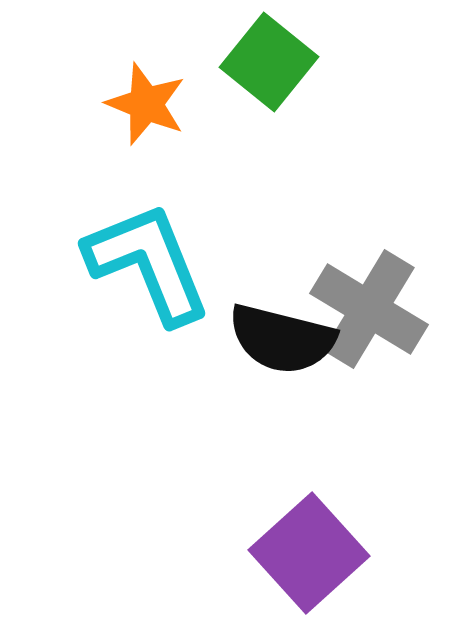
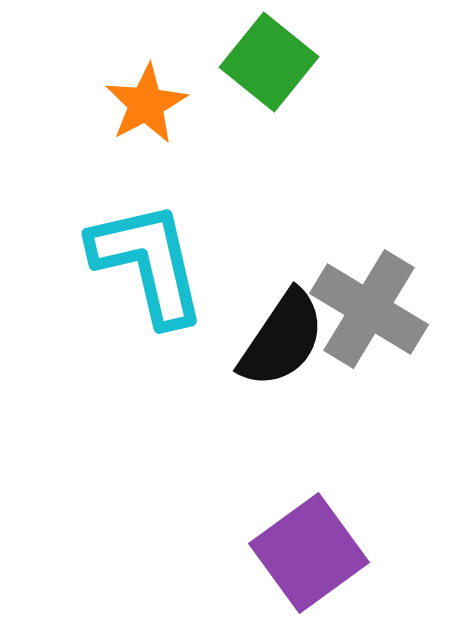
orange star: rotated 22 degrees clockwise
cyan L-shape: rotated 9 degrees clockwise
black semicircle: rotated 70 degrees counterclockwise
purple square: rotated 6 degrees clockwise
